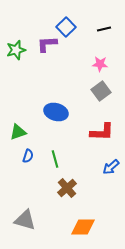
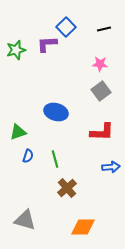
blue arrow: rotated 144 degrees counterclockwise
